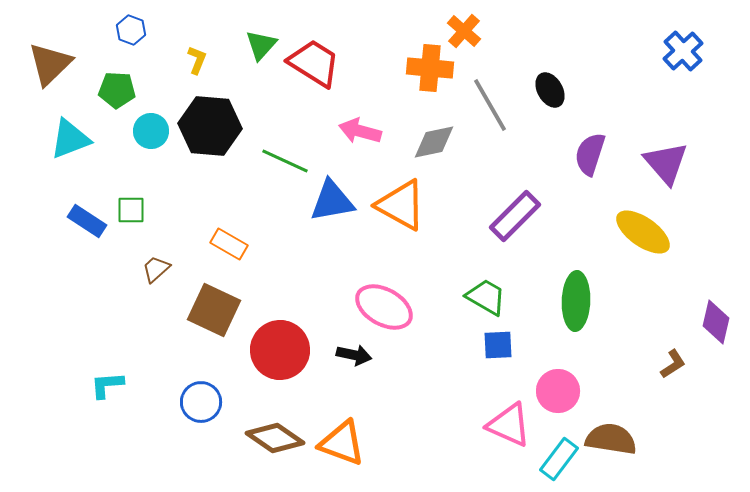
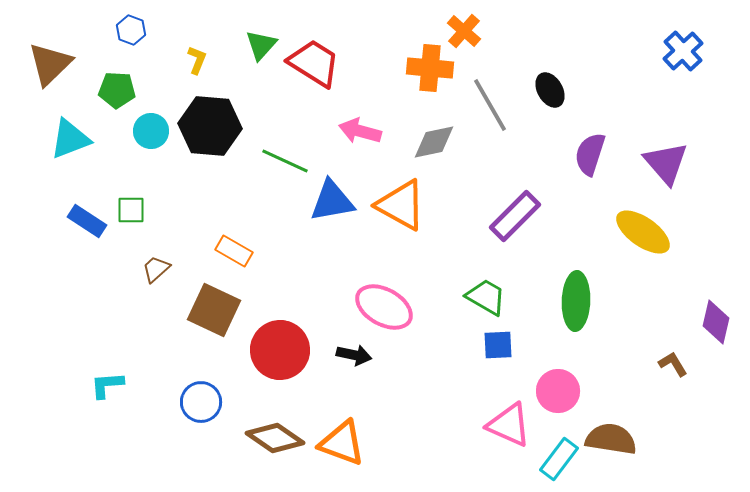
orange rectangle at (229, 244): moved 5 px right, 7 px down
brown L-shape at (673, 364): rotated 88 degrees counterclockwise
